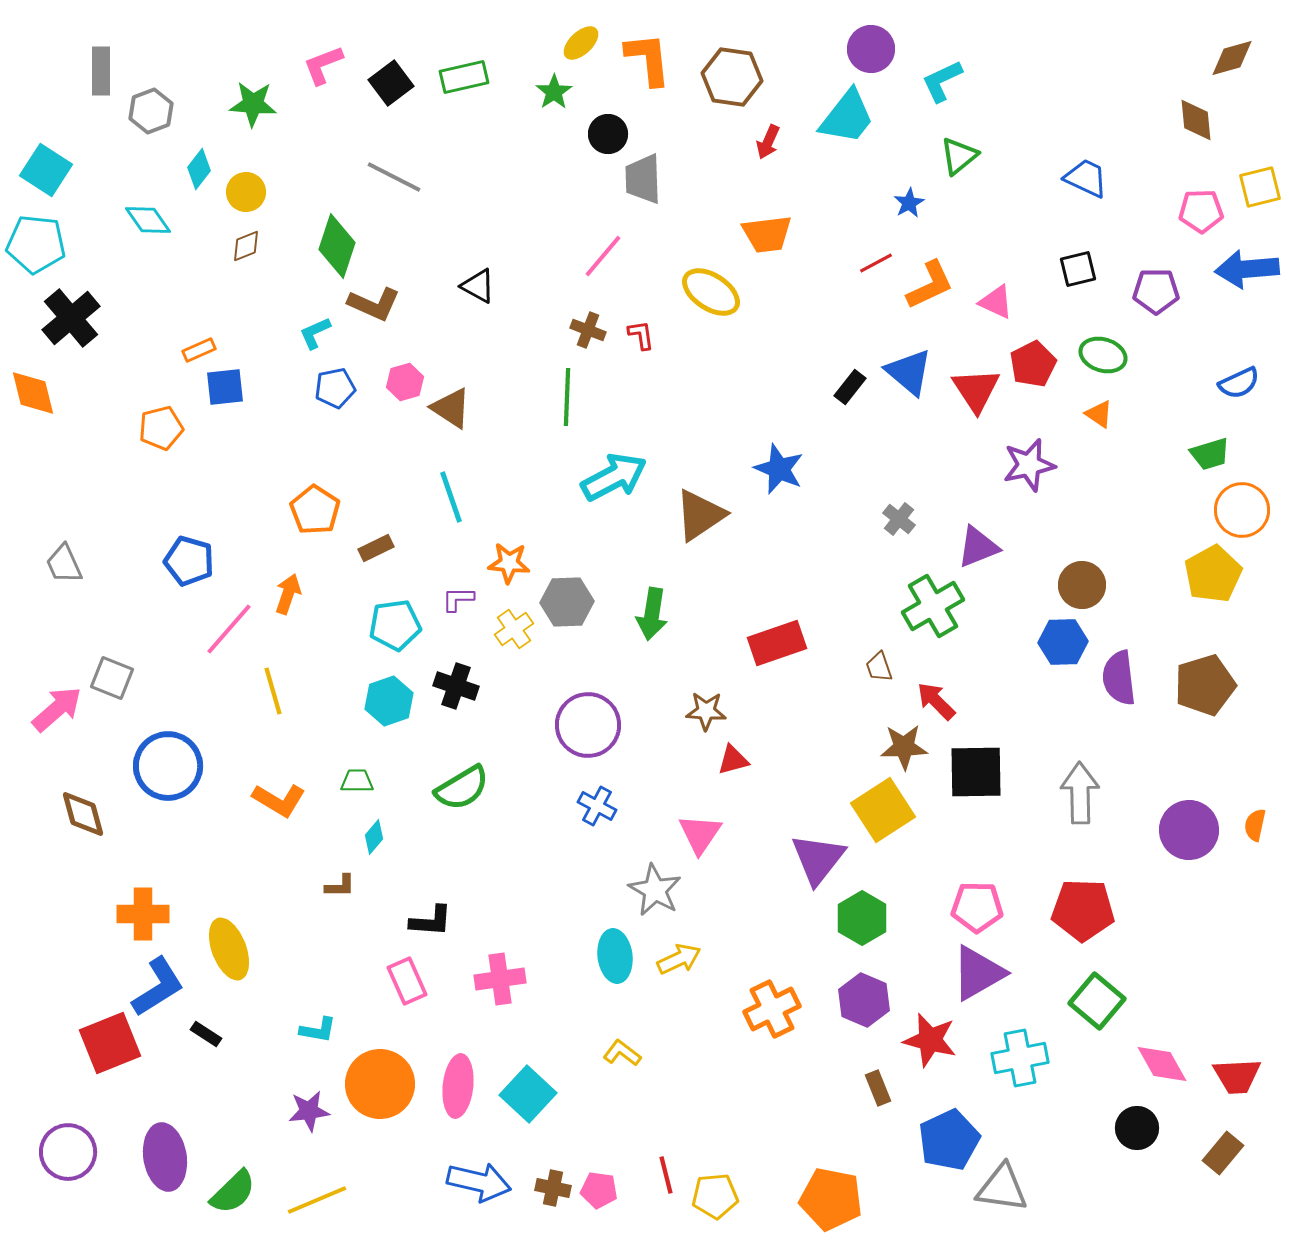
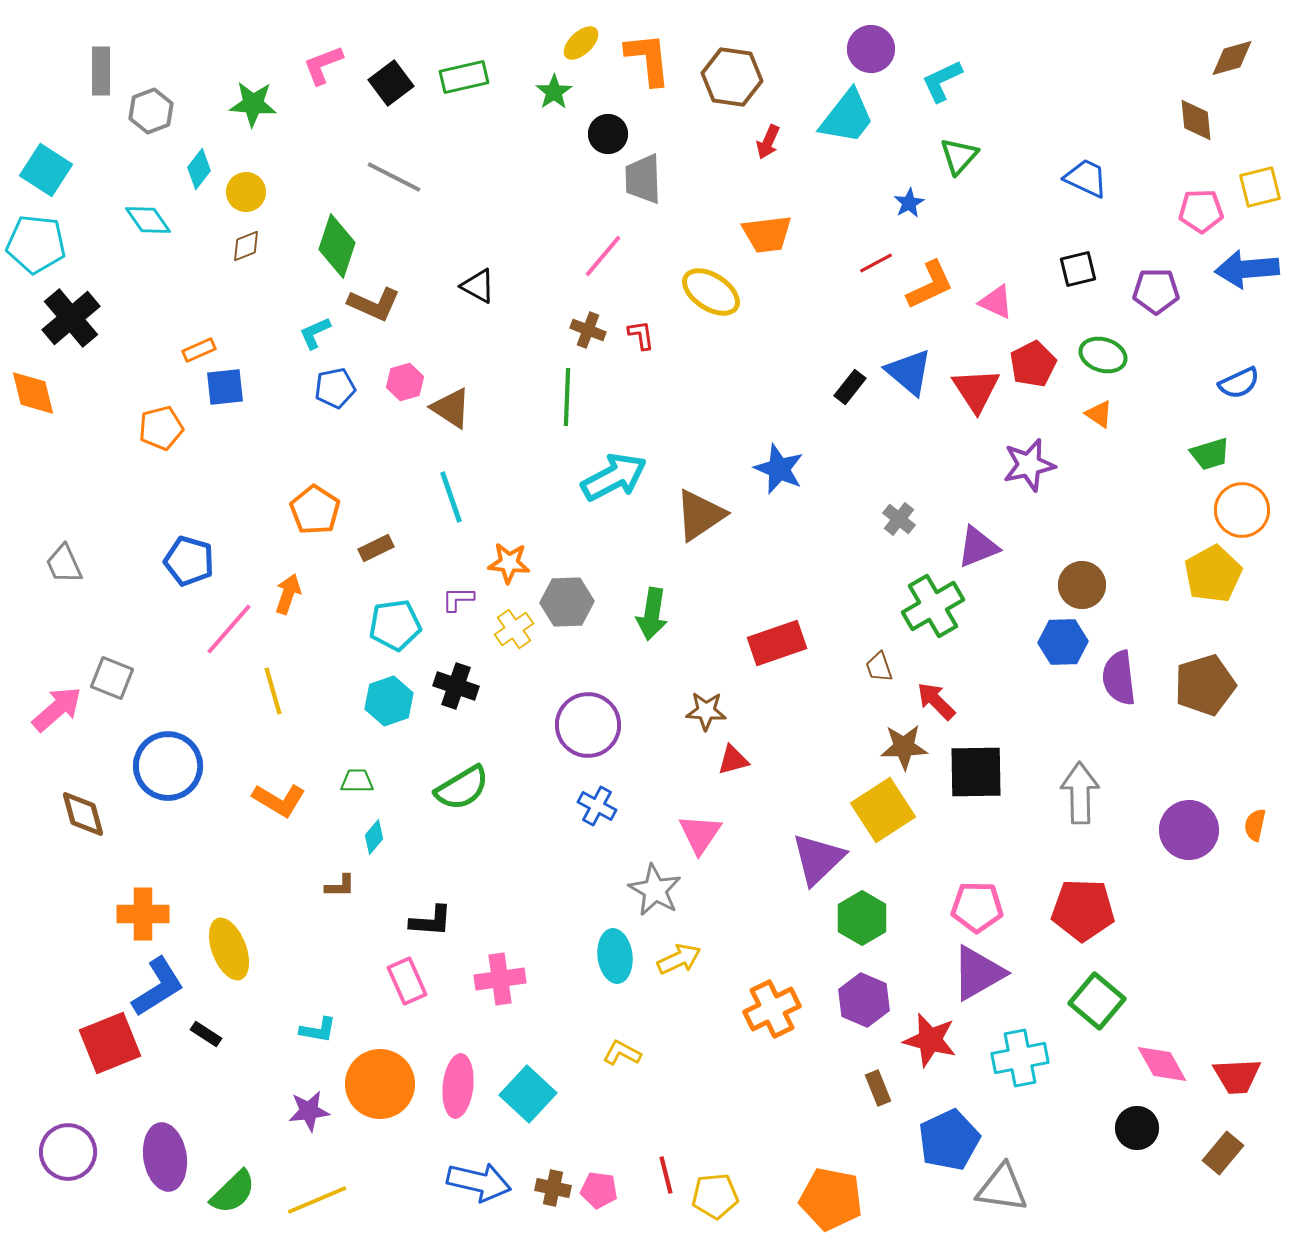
green triangle at (959, 156): rotated 9 degrees counterclockwise
purple triangle at (818, 859): rotated 8 degrees clockwise
yellow L-shape at (622, 1053): rotated 9 degrees counterclockwise
